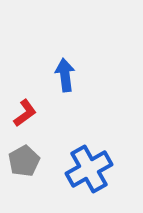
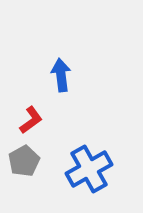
blue arrow: moved 4 px left
red L-shape: moved 6 px right, 7 px down
